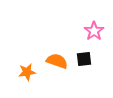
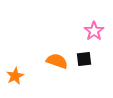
orange star: moved 12 px left, 4 px down; rotated 18 degrees counterclockwise
